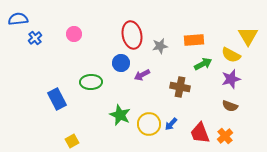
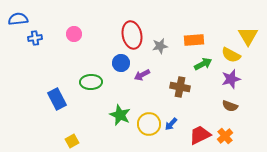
blue cross: rotated 32 degrees clockwise
red trapezoid: moved 2 px down; rotated 85 degrees clockwise
